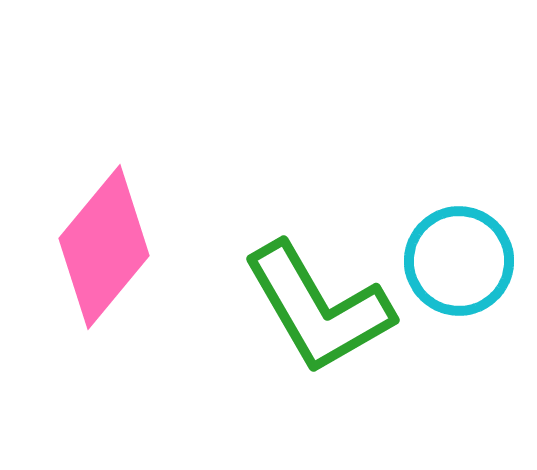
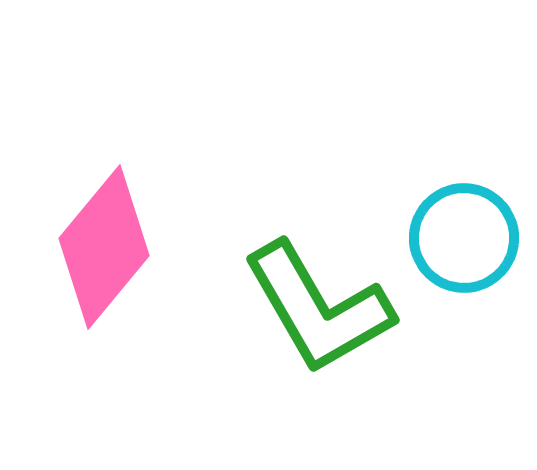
cyan circle: moved 5 px right, 23 px up
